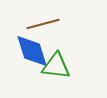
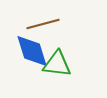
green triangle: moved 1 px right, 2 px up
